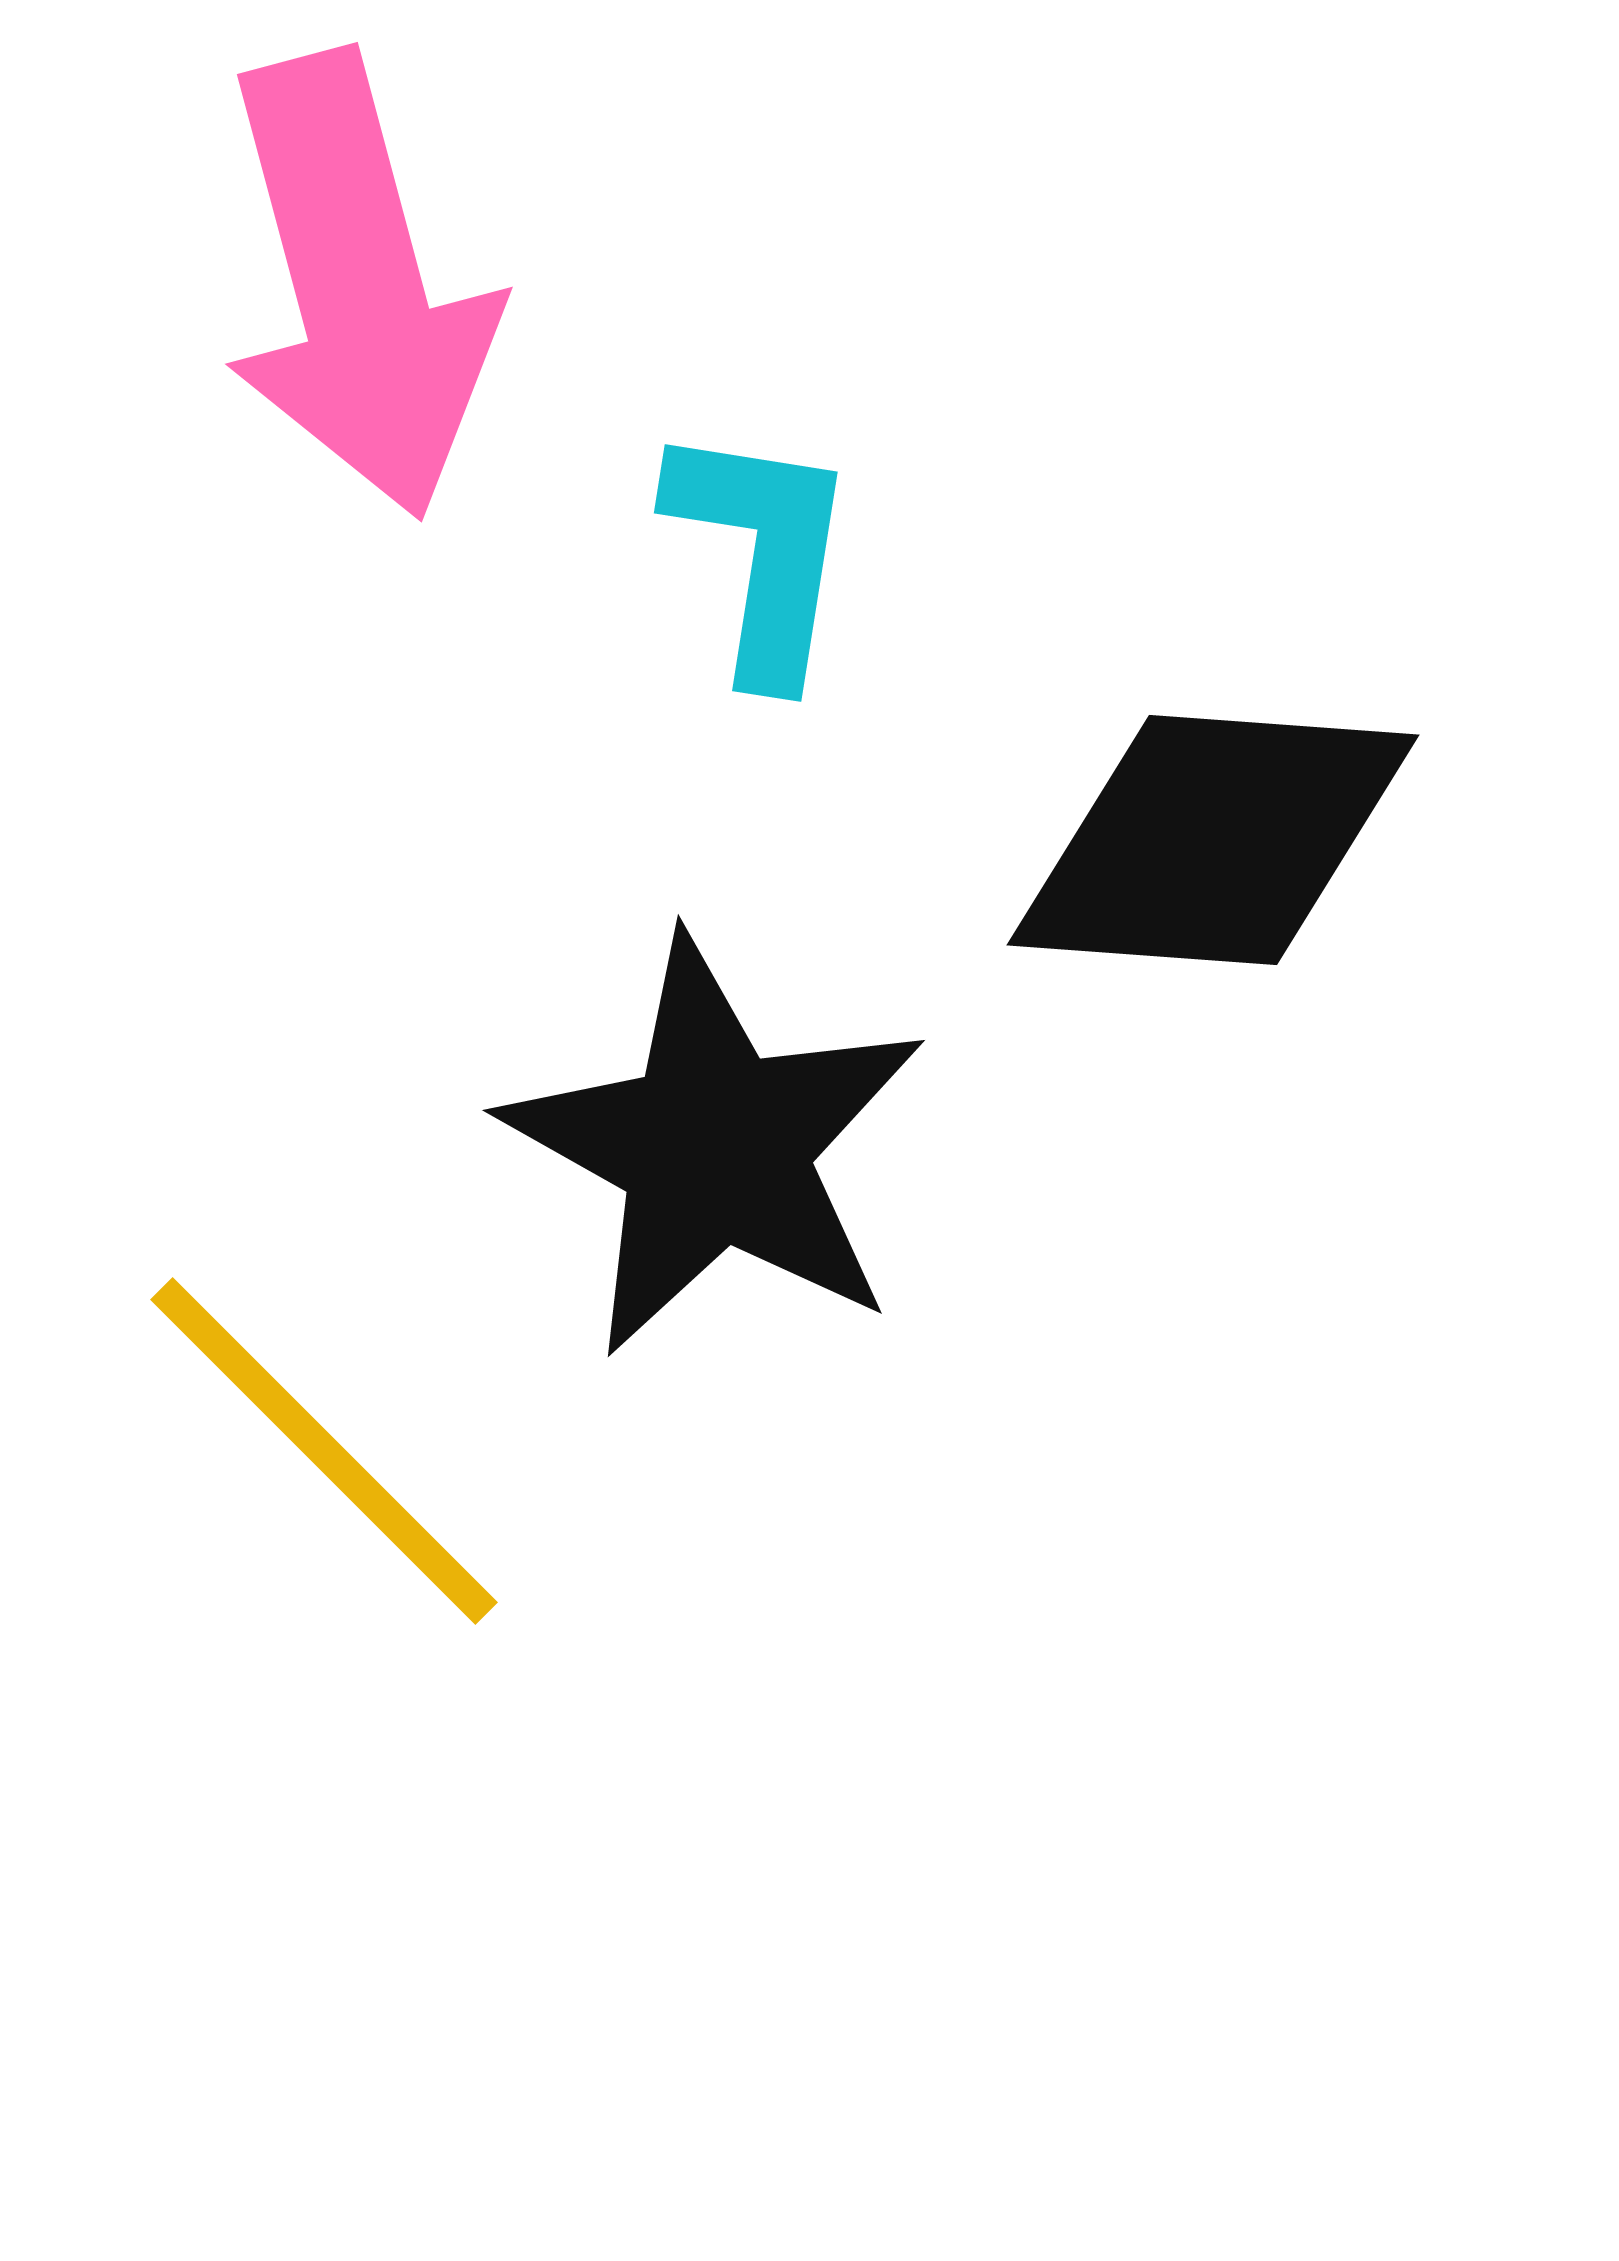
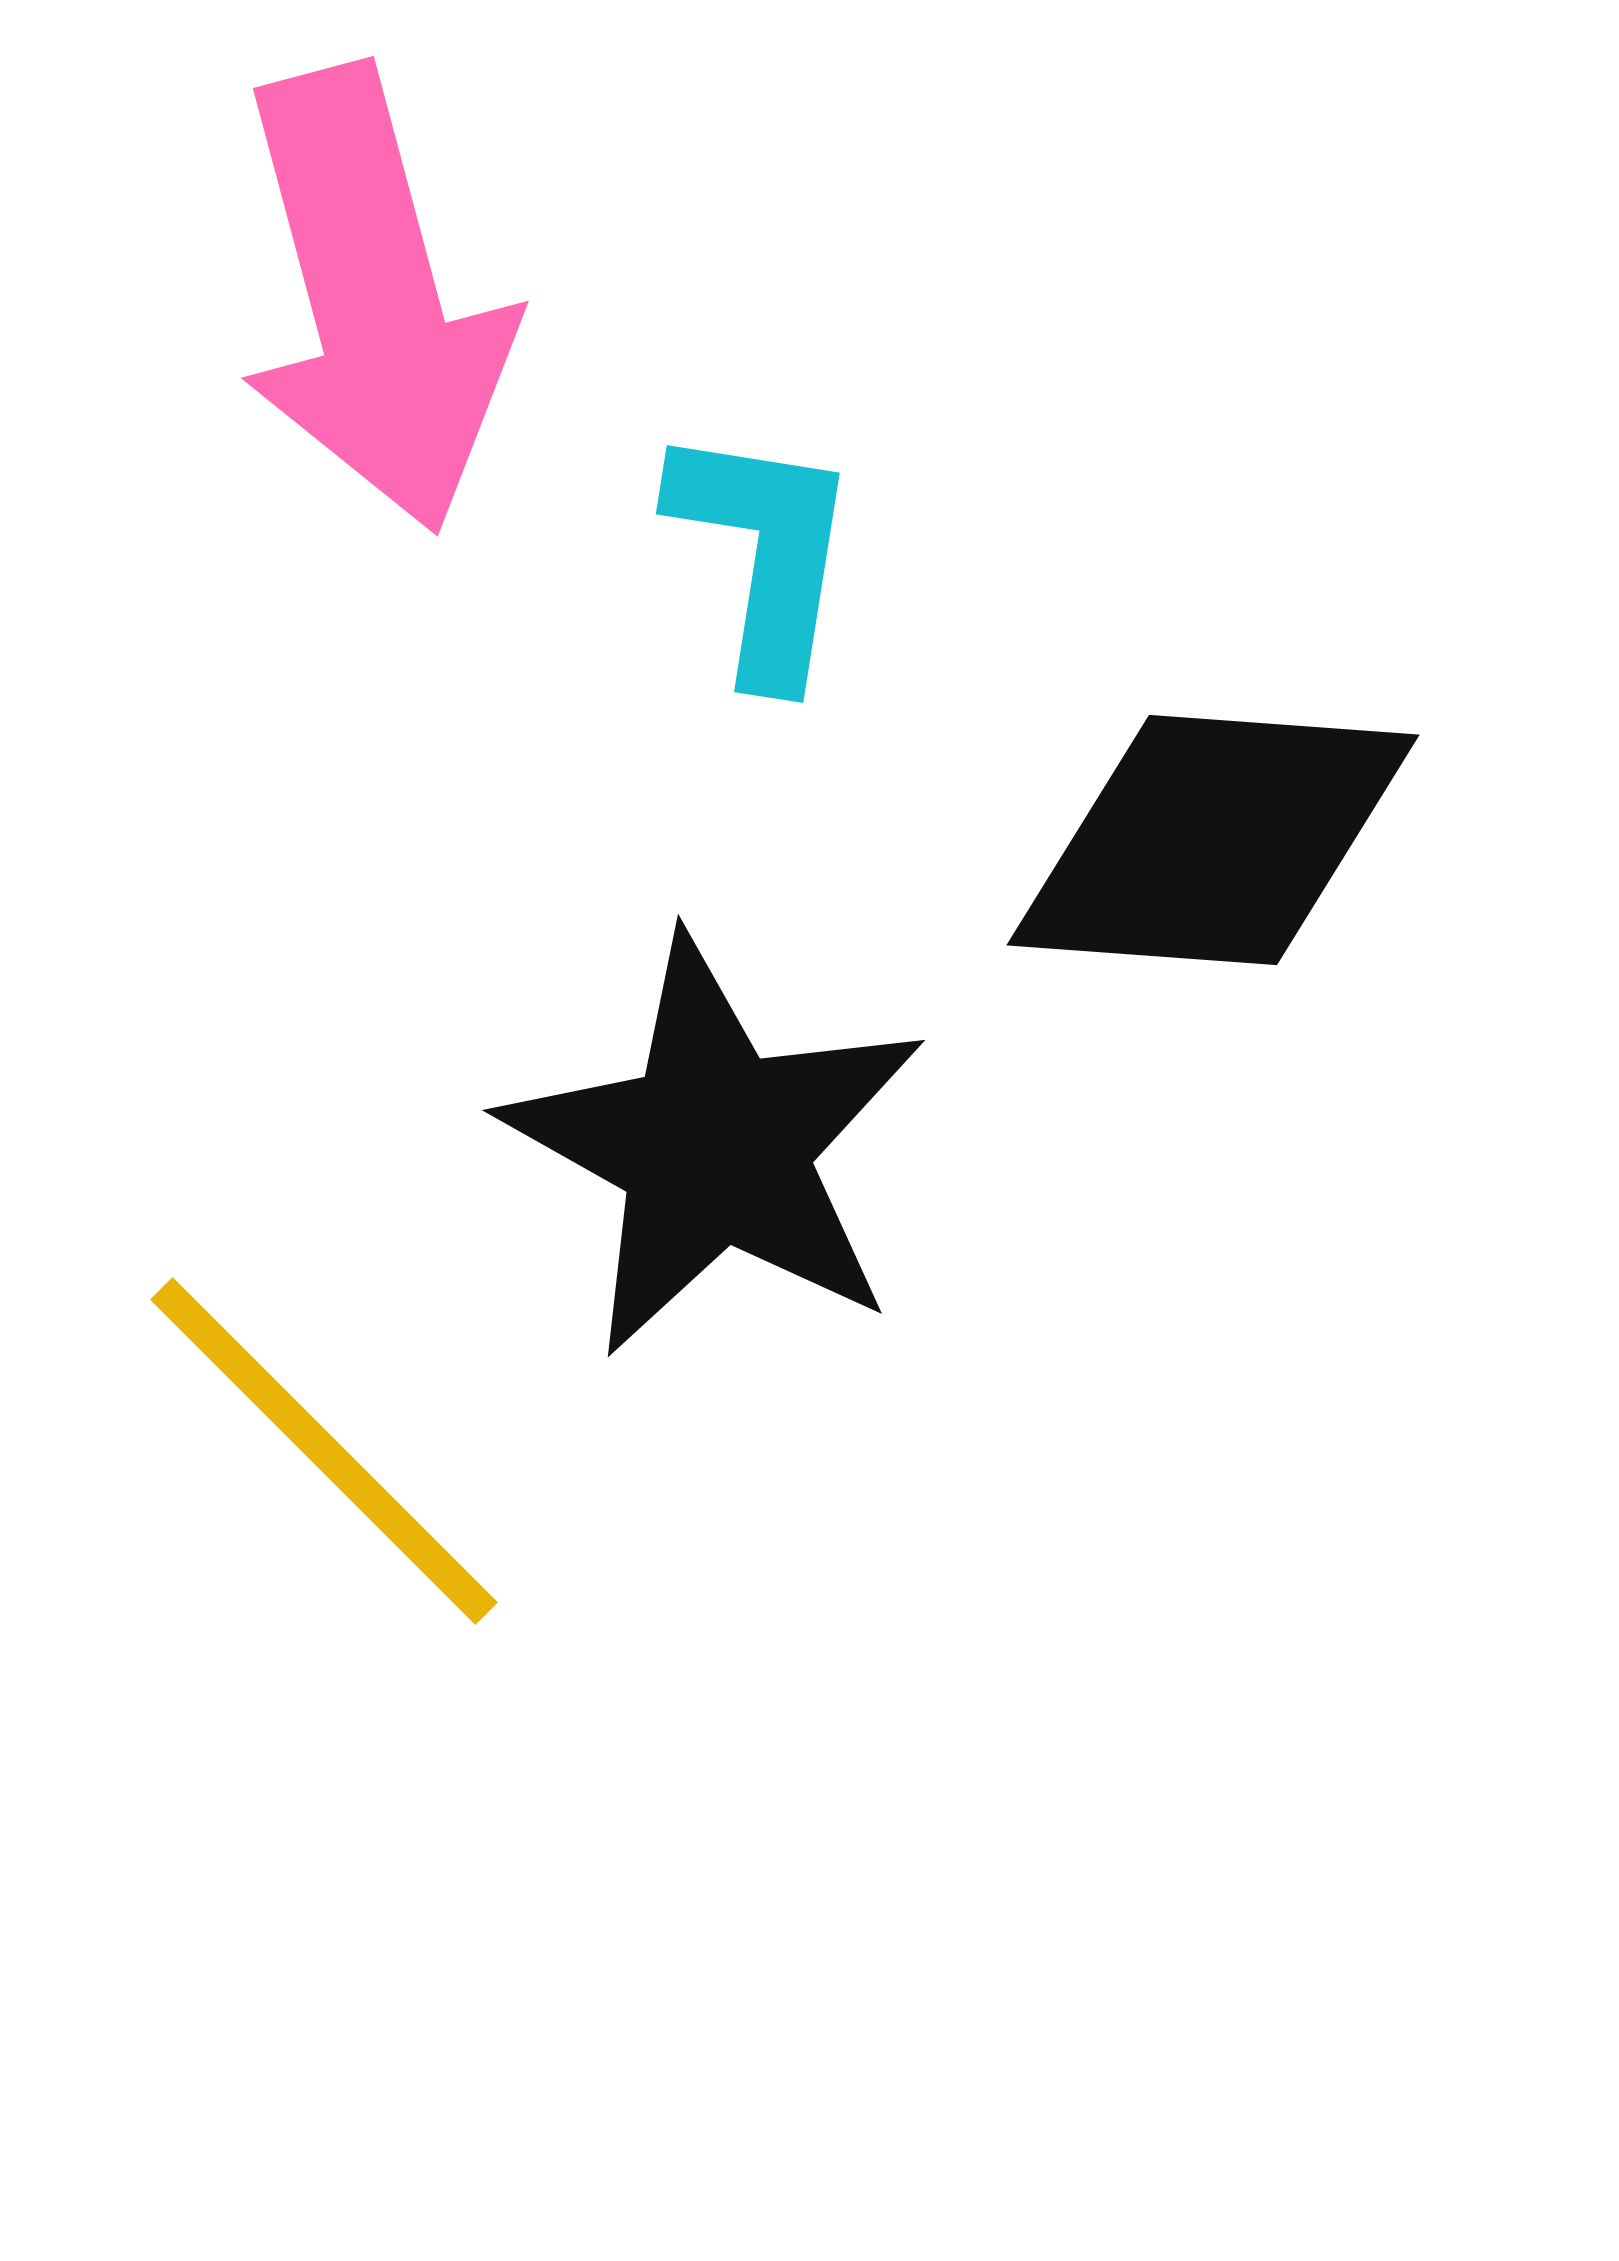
pink arrow: moved 16 px right, 14 px down
cyan L-shape: moved 2 px right, 1 px down
